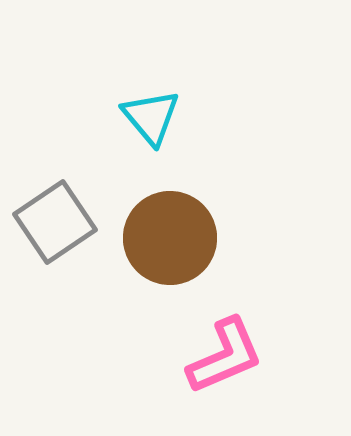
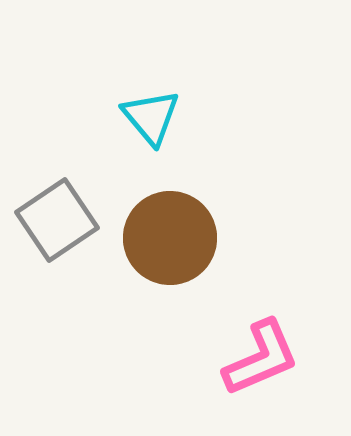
gray square: moved 2 px right, 2 px up
pink L-shape: moved 36 px right, 2 px down
